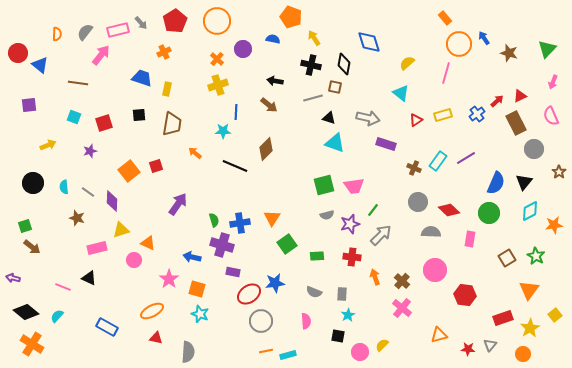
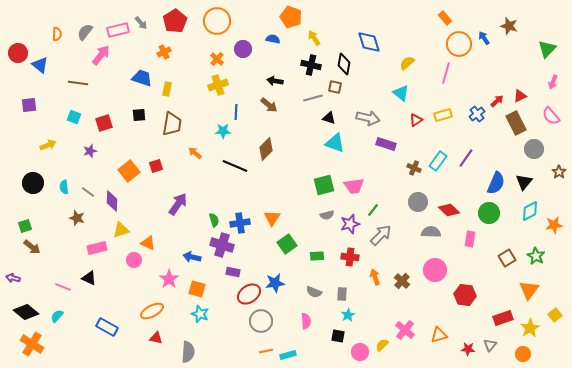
brown star at (509, 53): moved 27 px up
pink semicircle at (551, 116): rotated 18 degrees counterclockwise
purple line at (466, 158): rotated 24 degrees counterclockwise
red cross at (352, 257): moved 2 px left
pink cross at (402, 308): moved 3 px right, 22 px down
